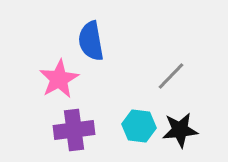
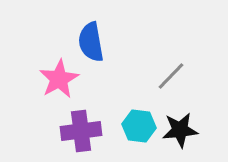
blue semicircle: moved 1 px down
purple cross: moved 7 px right, 1 px down
